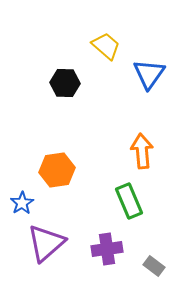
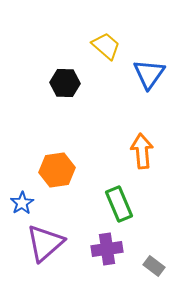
green rectangle: moved 10 px left, 3 px down
purple triangle: moved 1 px left
